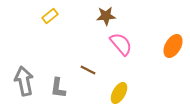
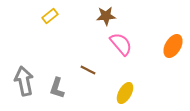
gray L-shape: moved 1 px left; rotated 10 degrees clockwise
yellow ellipse: moved 6 px right
